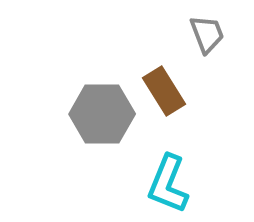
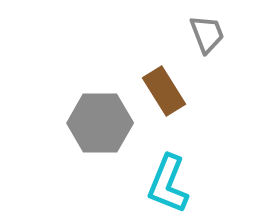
gray hexagon: moved 2 px left, 9 px down
